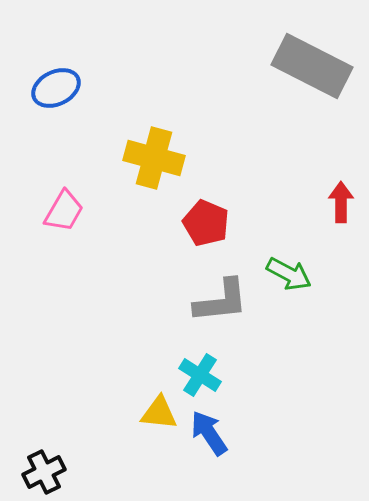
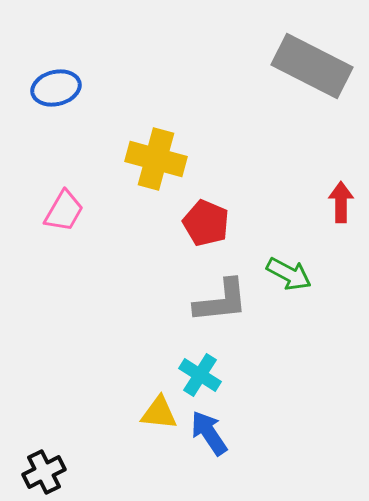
blue ellipse: rotated 12 degrees clockwise
yellow cross: moved 2 px right, 1 px down
